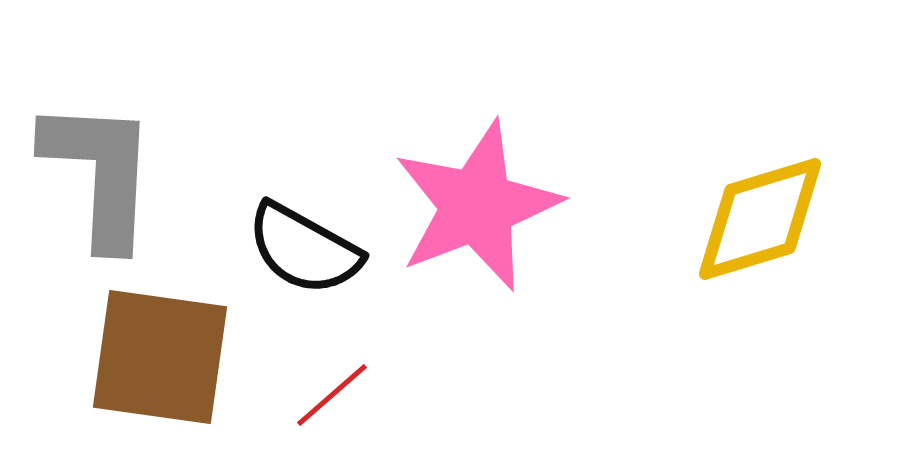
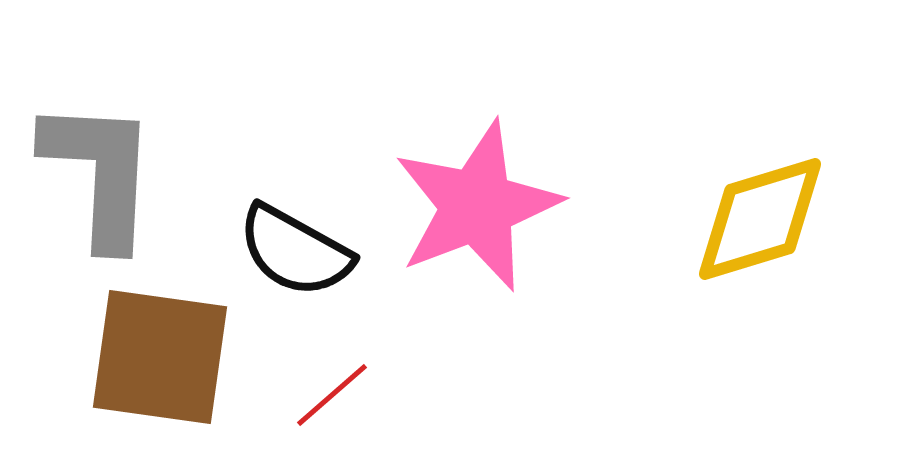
black semicircle: moved 9 px left, 2 px down
